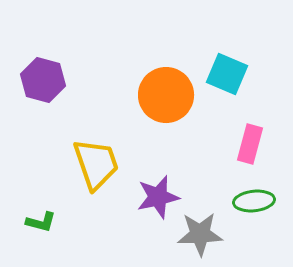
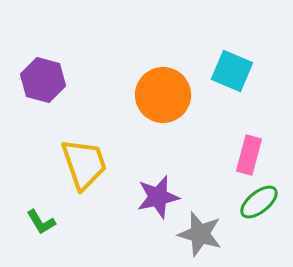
cyan square: moved 5 px right, 3 px up
orange circle: moved 3 px left
pink rectangle: moved 1 px left, 11 px down
yellow trapezoid: moved 12 px left
green ellipse: moved 5 px right, 1 px down; rotated 33 degrees counterclockwise
green L-shape: rotated 44 degrees clockwise
gray star: rotated 18 degrees clockwise
